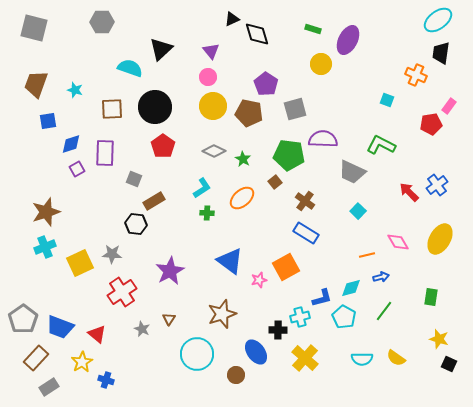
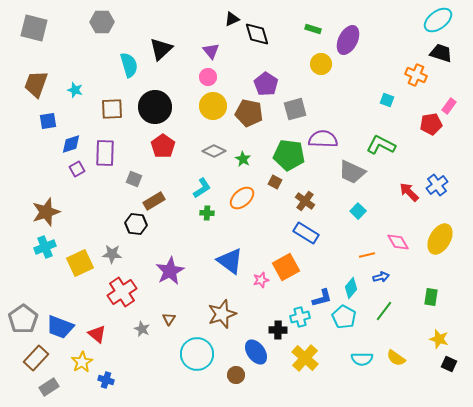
black trapezoid at (441, 53): rotated 100 degrees clockwise
cyan semicircle at (130, 68): moved 1 px left, 3 px up; rotated 55 degrees clockwise
brown square at (275, 182): rotated 24 degrees counterclockwise
pink star at (259, 280): moved 2 px right
cyan diamond at (351, 288): rotated 35 degrees counterclockwise
